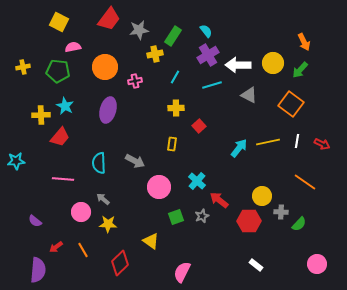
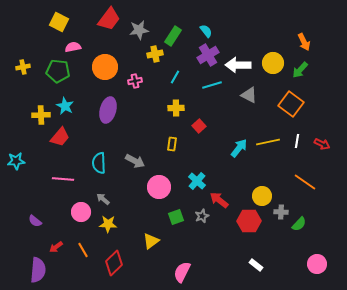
yellow triangle at (151, 241): rotated 48 degrees clockwise
red diamond at (120, 263): moved 6 px left
